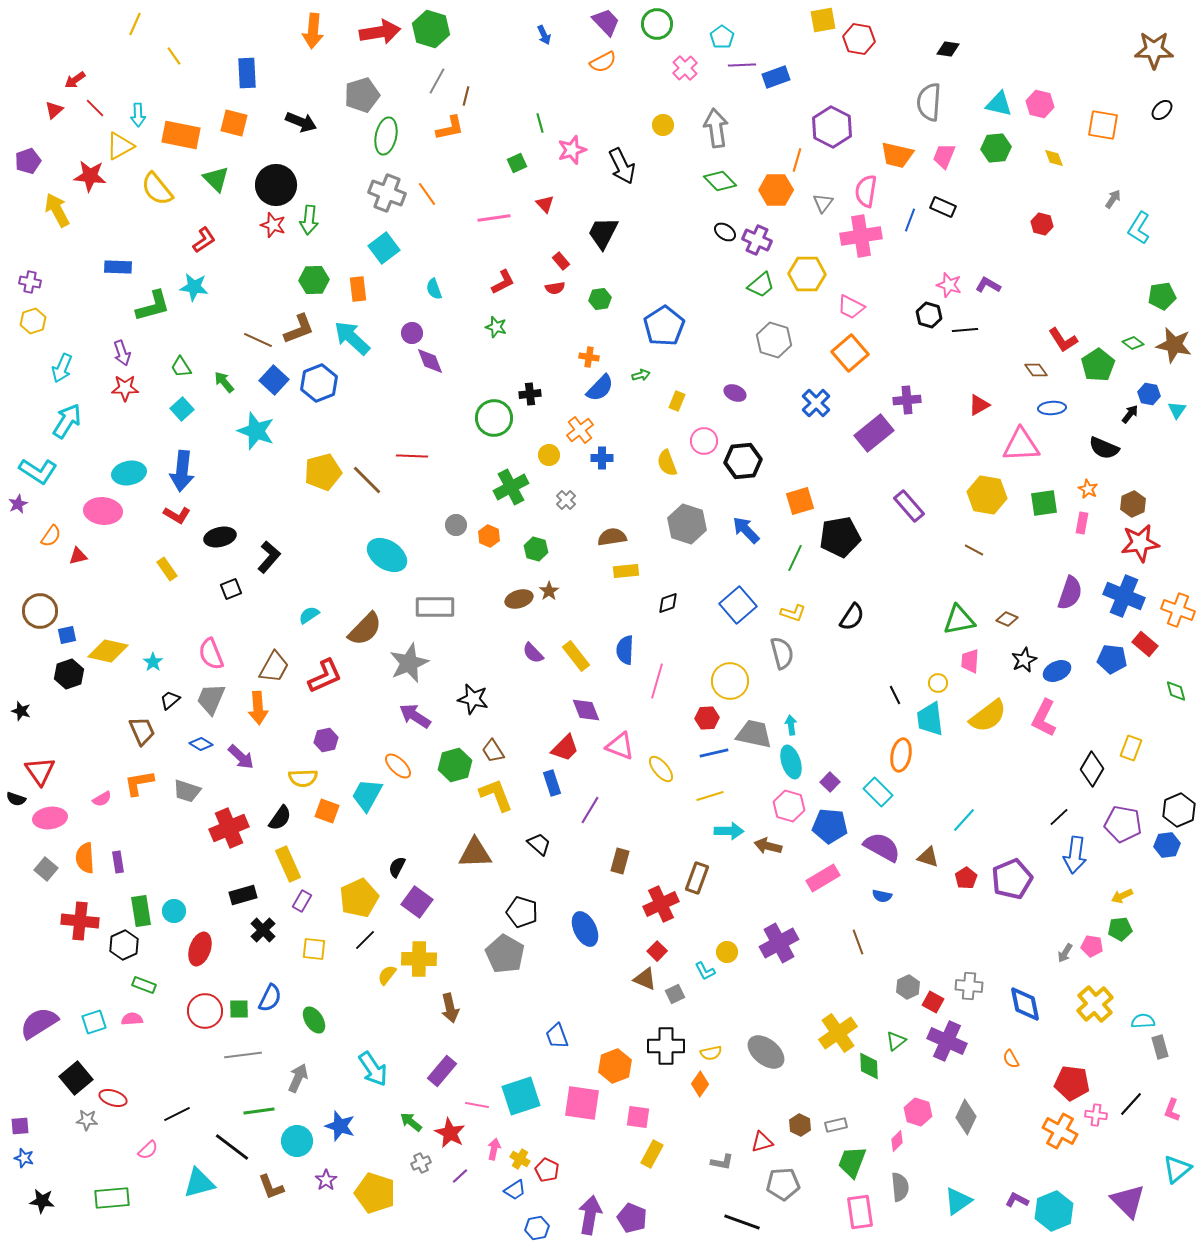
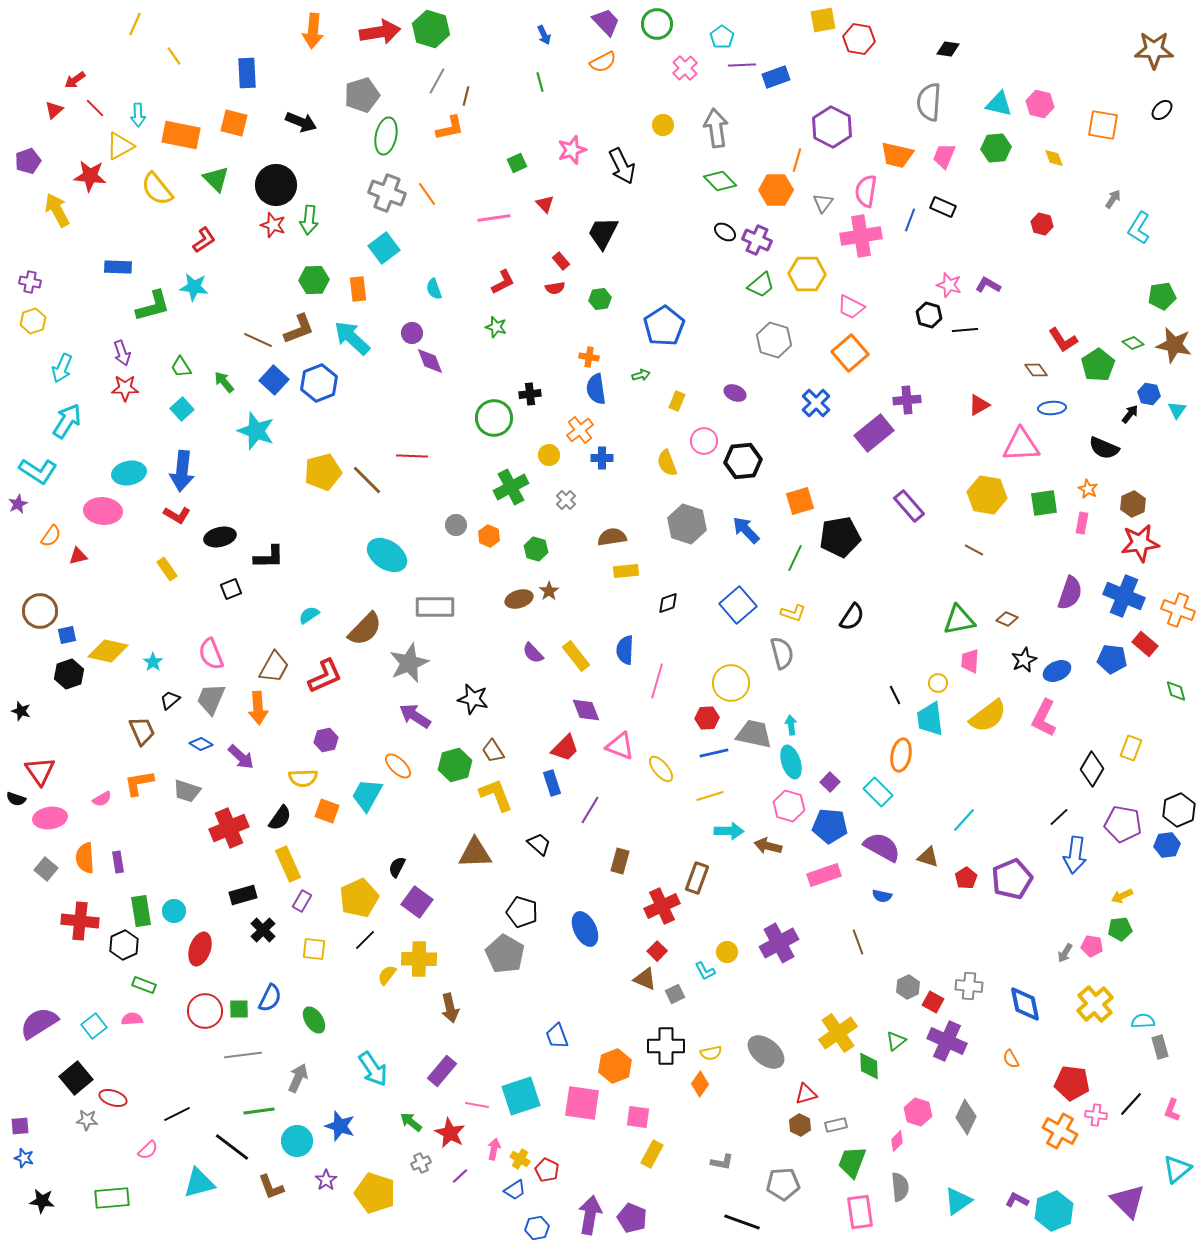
green line at (540, 123): moved 41 px up
blue semicircle at (600, 388): moved 4 px left, 1 px down; rotated 128 degrees clockwise
black L-shape at (269, 557): rotated 48 degrees clockwise
yellow circle at (730, 681): moved 1 px right, 2 px down
pink rectangle at (823, 878): moved 1 px right, 3 px up; rotated 12 degrees clockwise
red cross at (661, 904): moved 1 px right, 2 px down
cyan square at (94, 1022): moved 4 px down; rotated 20 degrees counterclockwise
red triangle at (762, 1142): moved 44 px right, 48 px up
